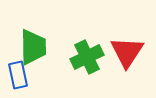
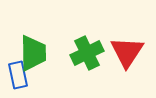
green trapezoid: moved 6 px down
green cross: moved 4 px up
